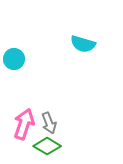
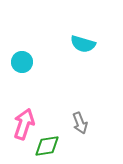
cyan circle: moved 8 px right, 3 px down
gray arrow: moved 31 px right
green diamond: rotated 40 degrees counterclockwise
